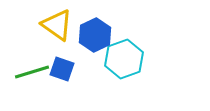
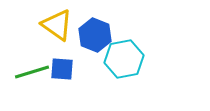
blue hexagon: rotated 12 degrees counterclockwise
cyan hexagon: rotated 9 degrees clockwise
blue square: rotated 15 degrees counterclockwise
